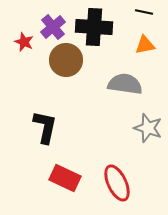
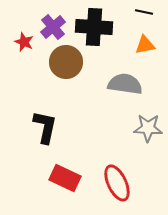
brown circle: moved 2 px down
gray star: rotated 16 degrees counterclockwise
